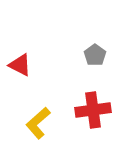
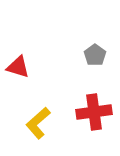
red triangle: moved 2 px left, 2 px down; rotated 10 degrees counterclockwise
red cross: moved 1 px right, 2 px down
